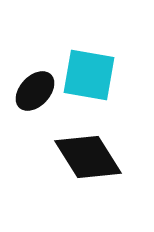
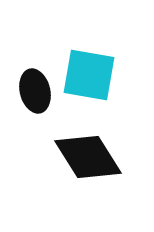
black ellipse: rotated 57 degrees counterclockwise
